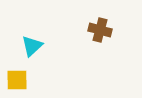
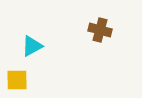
cyan triangle: rotated 15 degrees clockwise
